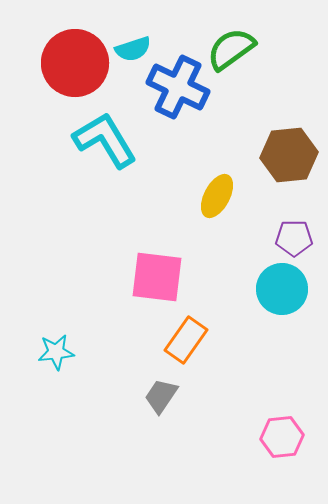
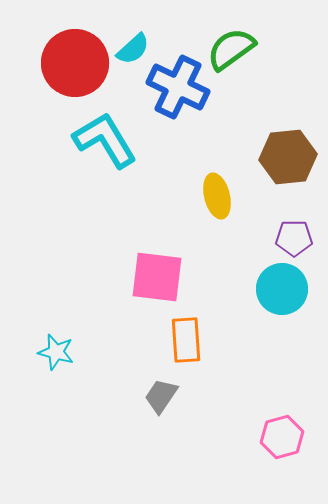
cyan semicircle: rotated 24 degrees counterclockwise
brown hexagon: moved 1 px left, 2 px down
yellow ellipse: rotated 42 degrees counterclockwise
orange rectangle: rotated 39 degrees counterclockwise
cyan star: rotated 21 degrees clockwise
pink hexagon: rotated 9 degrees counterclockwise
